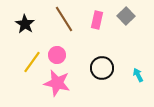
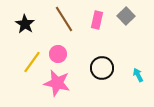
pink circle: moved 1 px right, 1 px up
